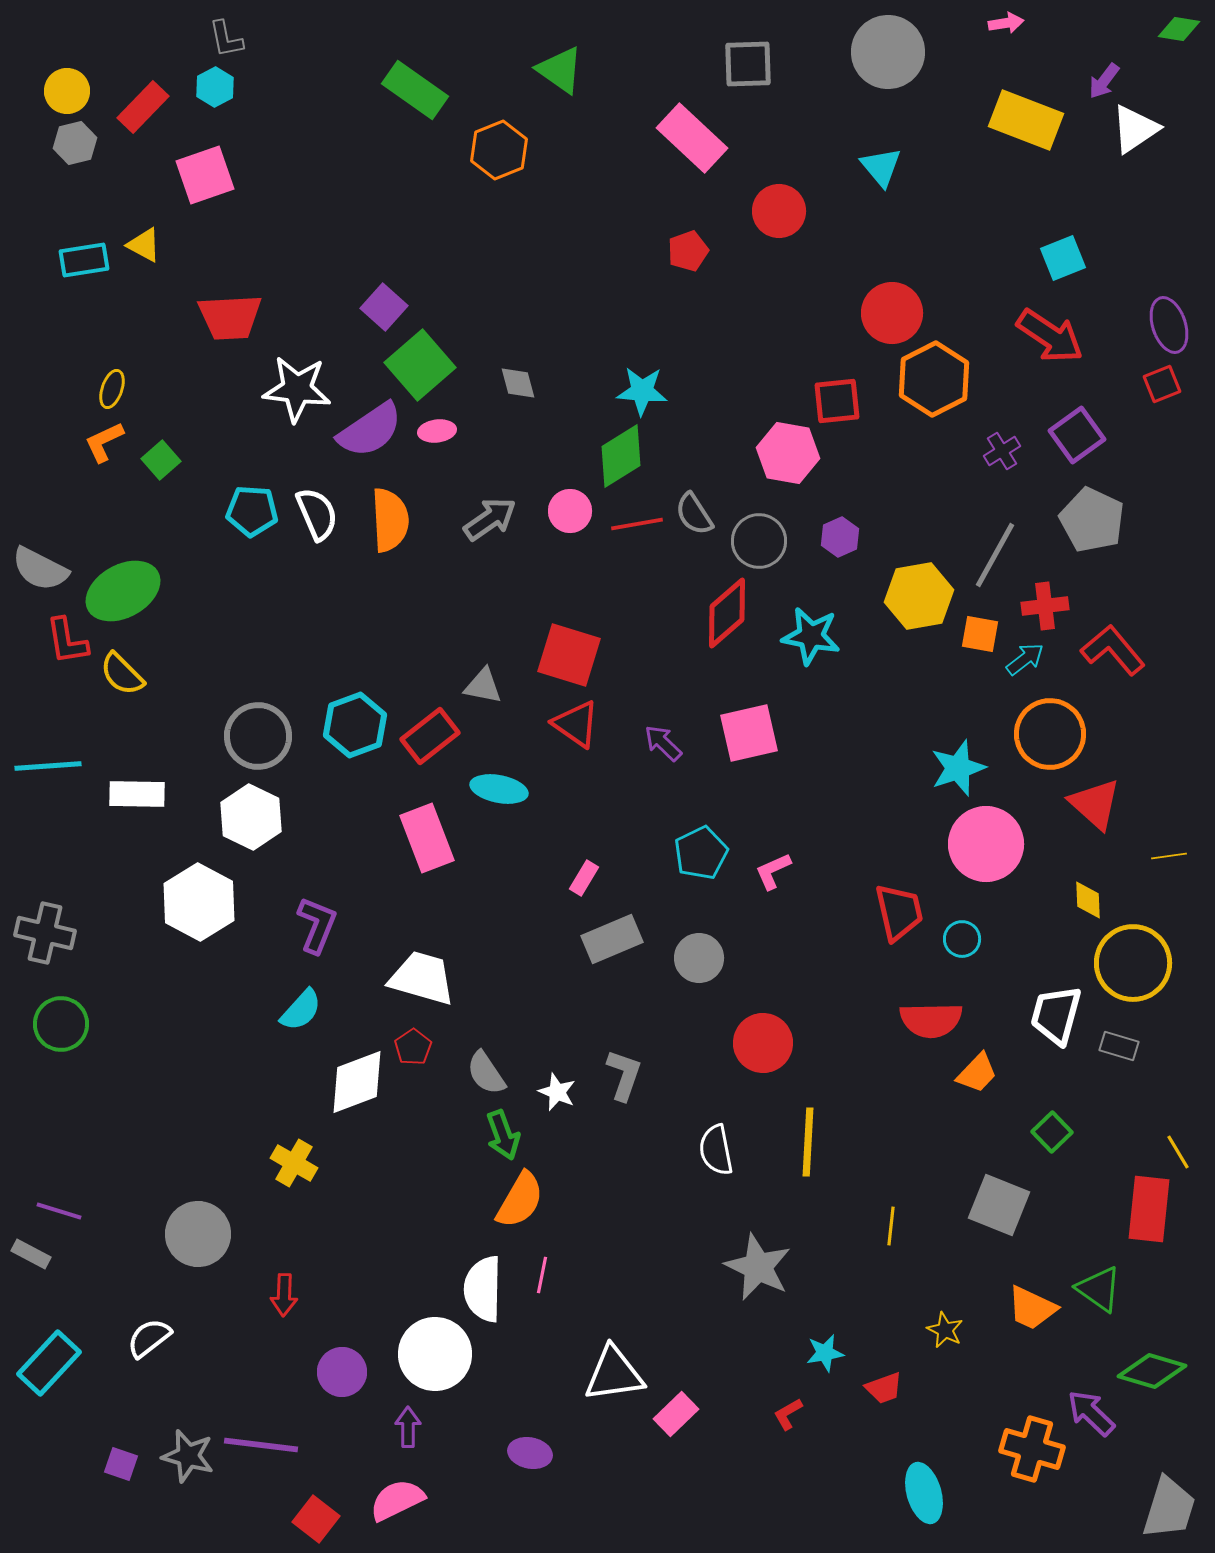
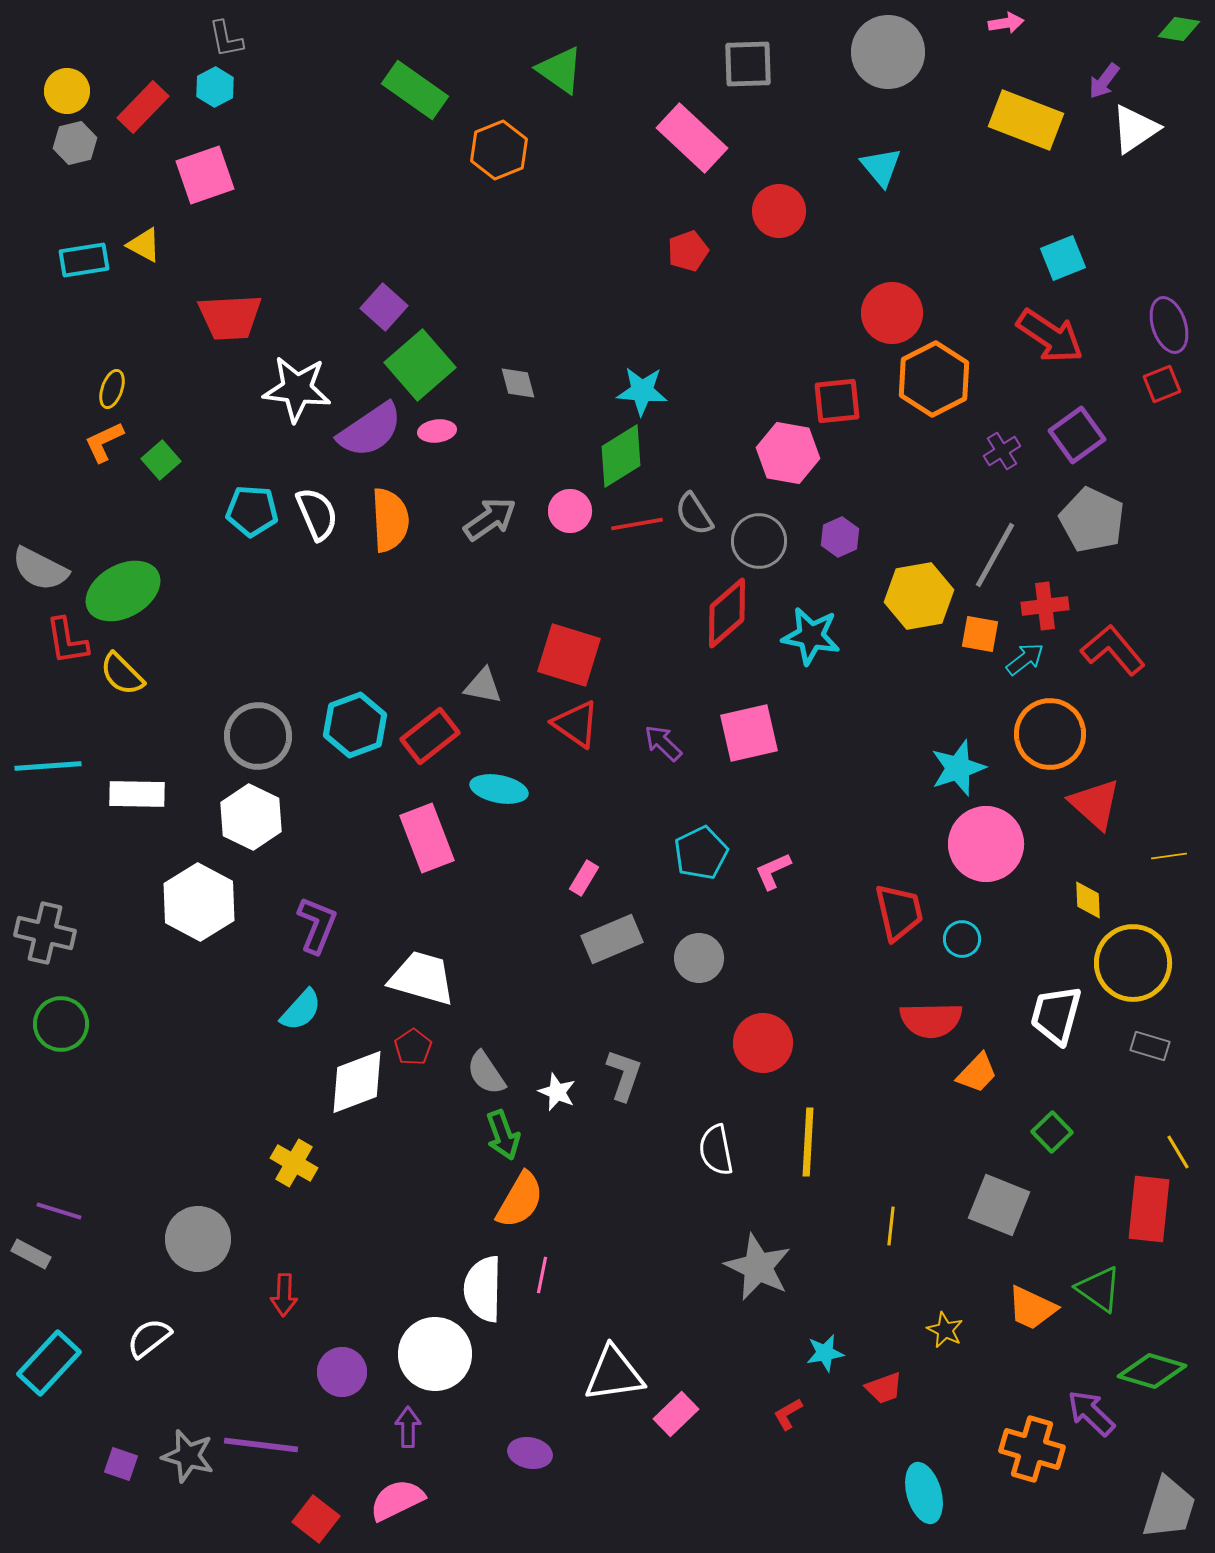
gray rectangle at (1119, 1046): moved 31 px right
gray circle at (198, 1234): moved 5 px down
